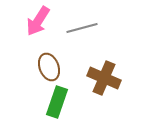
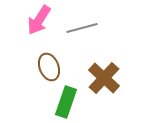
pink arrow: moved 1 px right, 1 px up
brown cross: rotated 20 degrees clockwise
green rectangle: moved 9 px right
